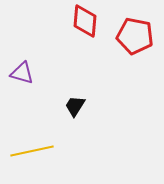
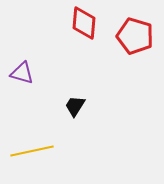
red diamond: moved 1 px left, 2 px down
red pentagon: rotated 6 degrees clockwise
